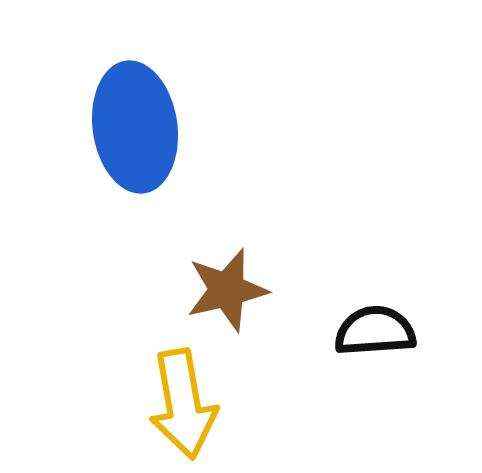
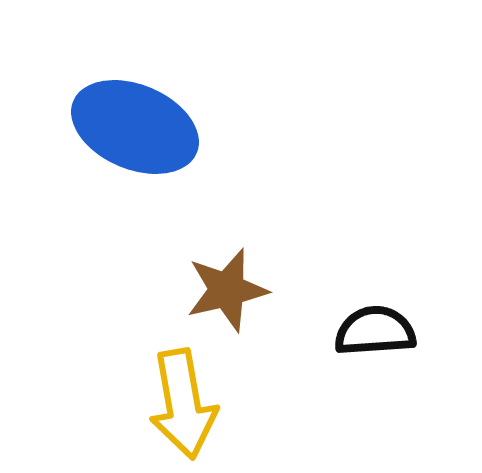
blue ellipse: rotated 59 degrees counterclockwise
